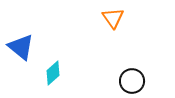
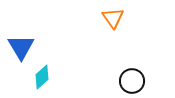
blue triangle: rotated 20 degrees clockwise
cyan diamond: moved 11 px left, 4 px down
